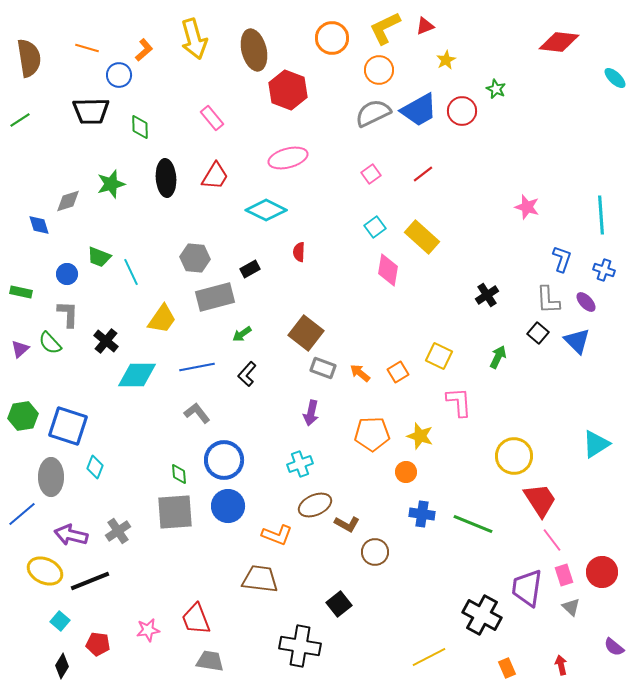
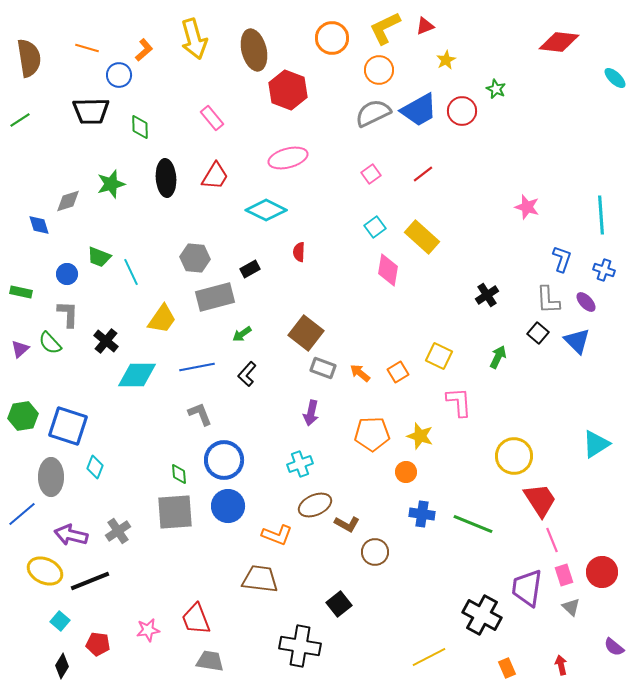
gray L-shape at (197, 413): moved 3 px right, 1 px down; rotated 16 degrees clockwise
pink line at (552, 540): rotated 15 degrees clockwise
